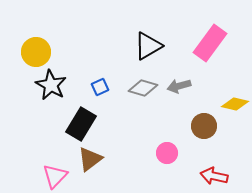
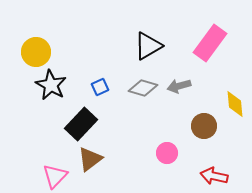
yellow diamond: rotated 72 degrees clockwise
black rectangle: rotated 12 degrees clockwise
